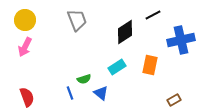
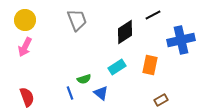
brown rectangle: moved 13 px left
